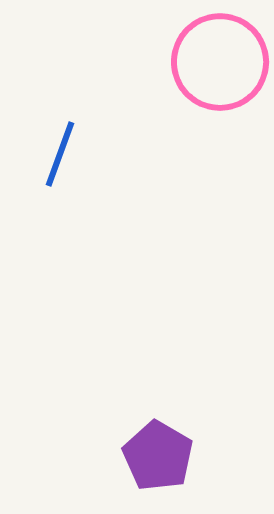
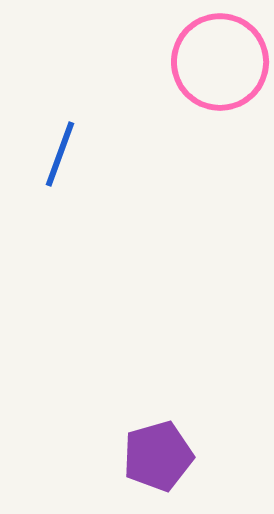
purple pentagon: rotated 26 degrees clockwise
